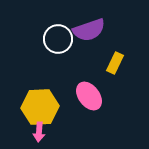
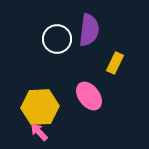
purple semicircle: rotated 64 degrees counterclockwise
white circle: moved 1 px left
pink arrow: rotated 132 degrees clockwise
